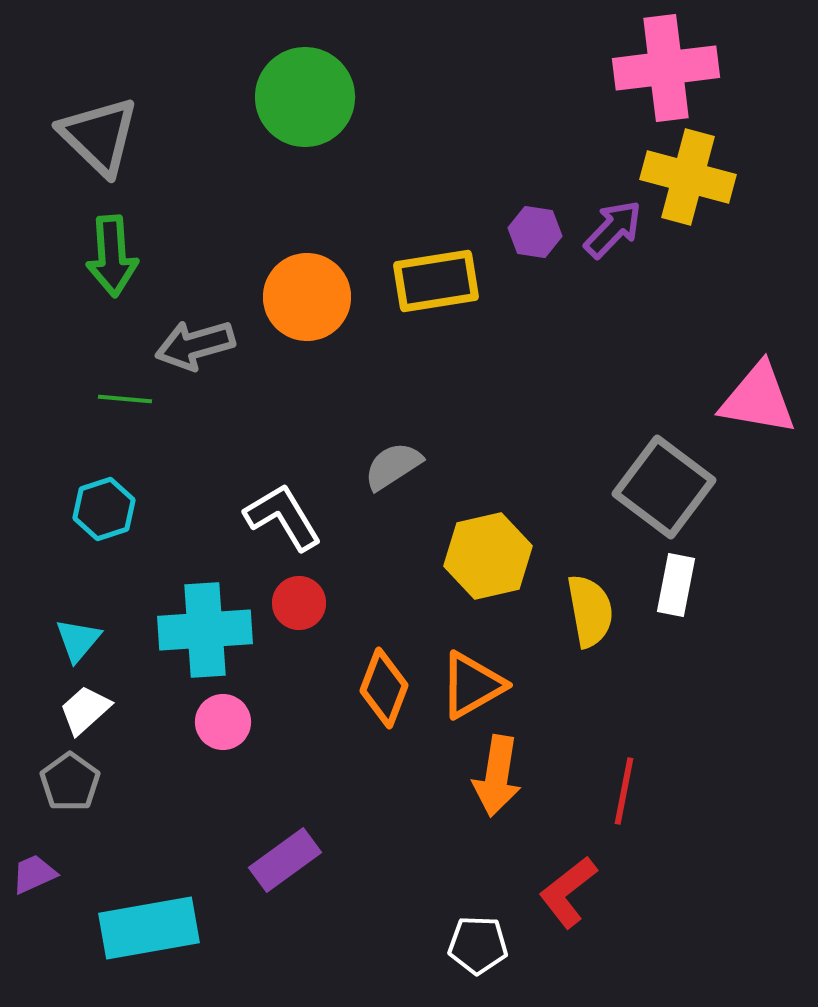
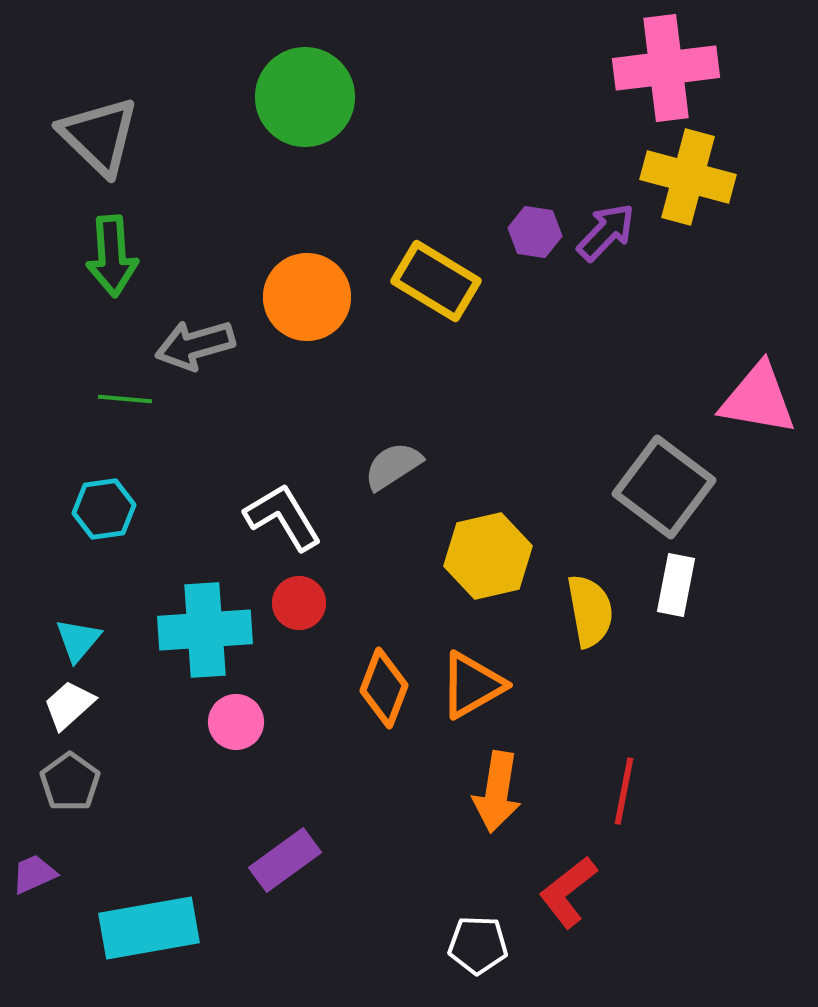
purple arrow: moved 7 px left, 3 px down
yellow rectangle: rotated 40 degrees clockwise
cyan hexagon: rotated 10 degrees clockwise
white trapezoid: moved 16 px left, 5 px up
pink circle: moved 13 px right
orange arrow: moved 16 px down
